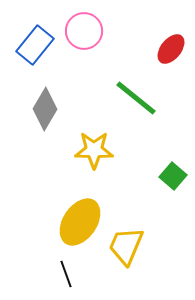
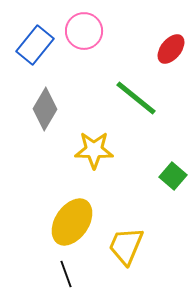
yellow ellipse: moved 8 px left
